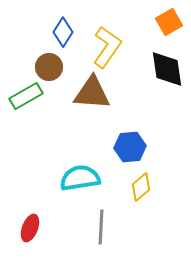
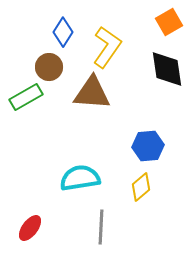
green rectangle: moved 1 px down
blue hexagon: moved 18 px right, 1 px up
red ellipse: rotated 16 degrees clockwise
